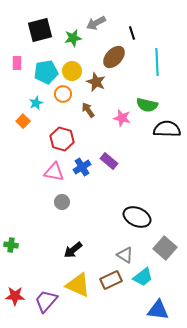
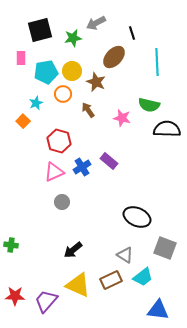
pink rectangle: moved 4 px right, 5 px up
green semicircle: moved 2 px right
red hexagon: moved 3 px left, 2 px down
pink triangle: rotated 35 degrees counterclockwise
gray square: rotated 20 degrees counterclockwise
